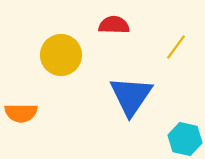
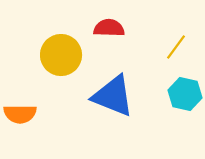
red semicircle: moved 5 px left, 3 px down
blue triangle: moved 18 px left; rotated 42 degrees counterclockwise
orange semicircle: moved 1 px left, 1 px down
cyan hexagon: moved 45 px up
